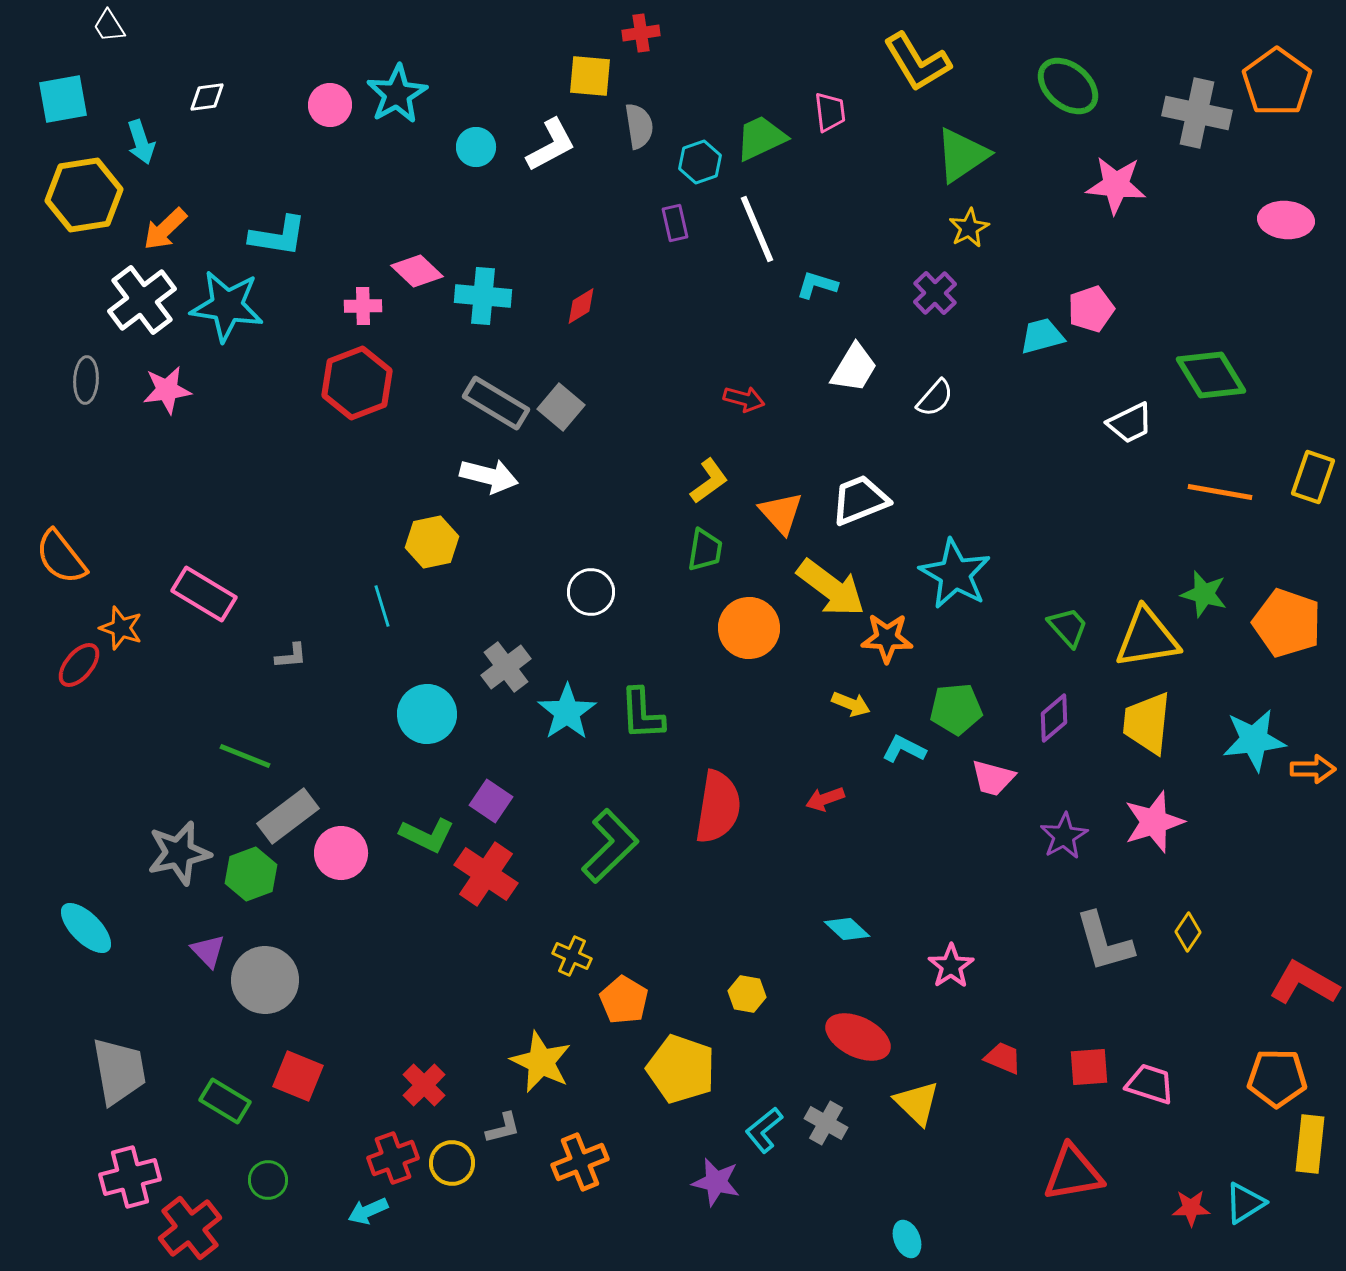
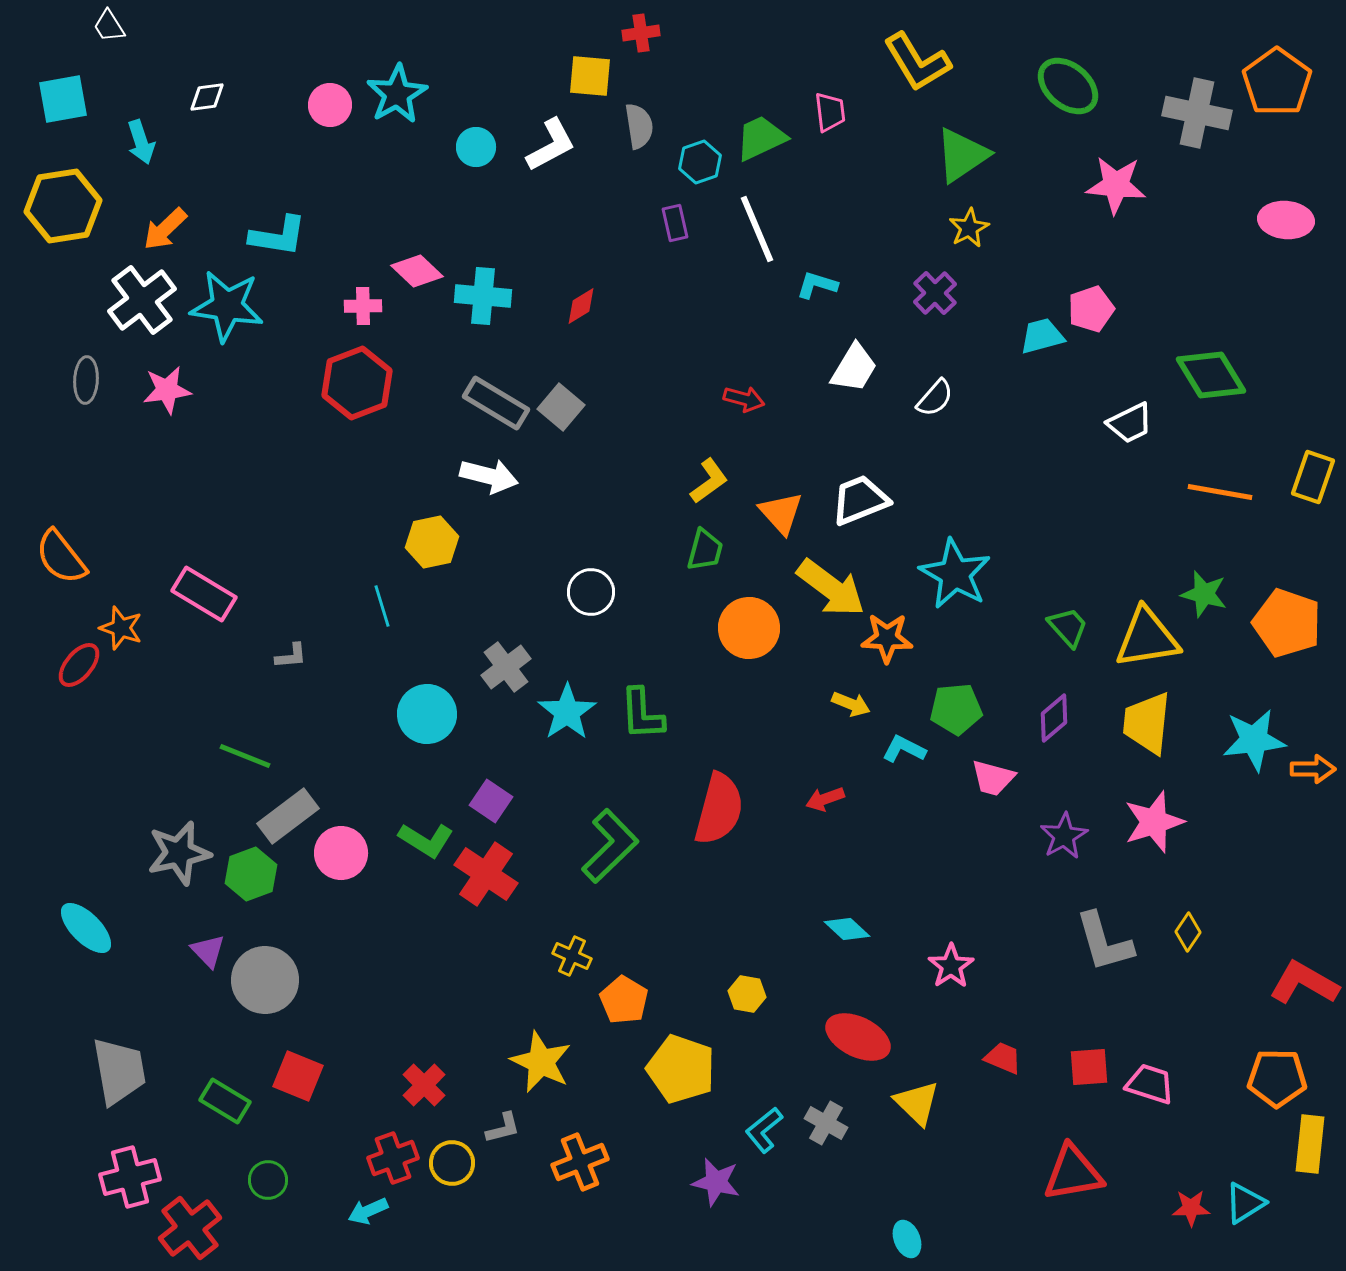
yellow hexagon at (84, 195): moved 21 px left, 11 px down
green trapezoid at (705, 550): rotated 6 degrees clockwise
red semicircle at (718, 807): moved 1 px right, 2 px down; rotated 6 degrees clockwise
green L-shape at (427, 835): moved 1 px left, 5 px down; rotated 6 degrees clockwise
